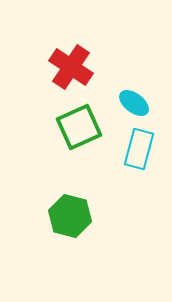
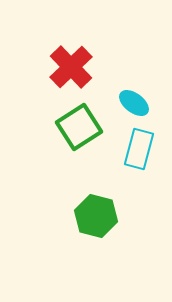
red cross: rotated 12 degrees clockwise
green square: rotated 9 degrees counterclockwise
green hexagon: moved 26 px right
